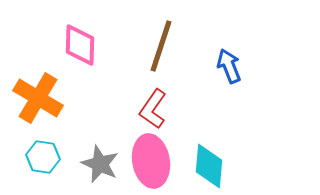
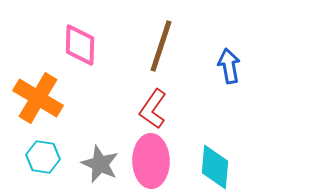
blue arrow: rotated 12 degrees clockwise
pink ellipse: rotated 9 degrees clockwise
cyan diamond: moved 6 px right, 1 px down
